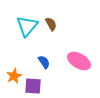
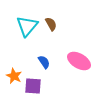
orange star: rotated 21 degrees counterclockwise
